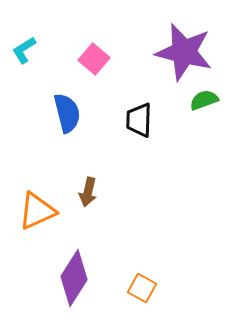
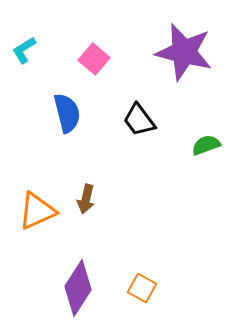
green semicircle: moved 2 px right, 45 px down
black trapezoid: rotated 39 degrees counterclockwise
brown arrow: moved 2 px left, 7 px down
purple diamond: moved 4 px right, 10 px down
